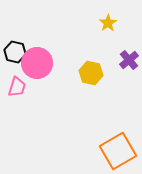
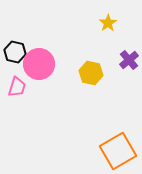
pink circle: moved 2 px right, 1 px down
